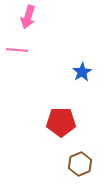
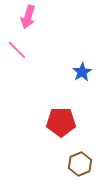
pink line: rotated 40 degrees clockwise
